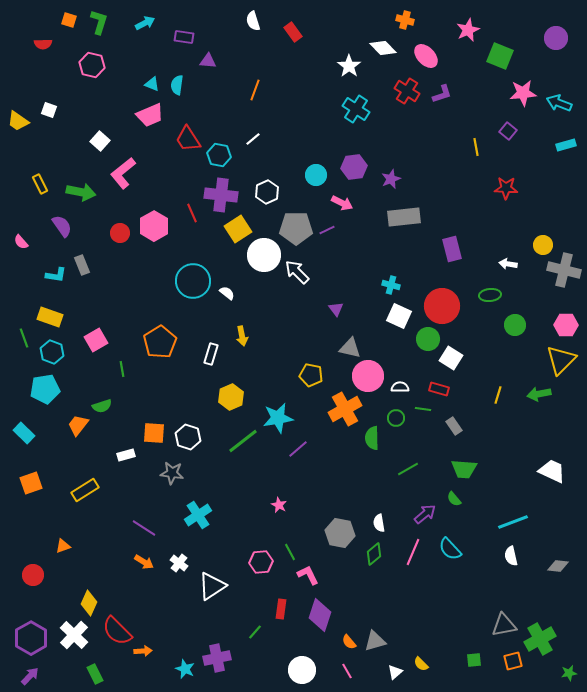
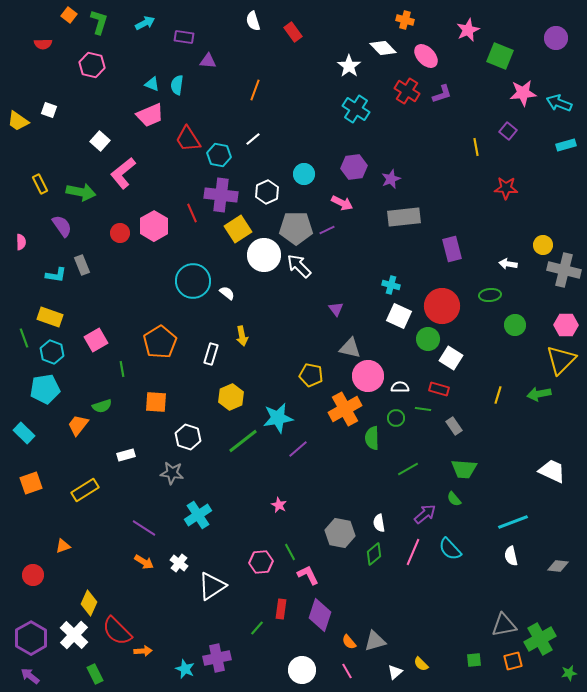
orange square at (69, 20): moved 5 px up; rotated 21 degrees clockwise
cyan circle at (316, 175): moved 12 px left, 1 px up
pink semicircle at (21, 242): rotated 140 degrees counterclockwise
white arrow at (297, 272): moved 2 px right, 6 px up
orange square at (154, 433): moved 2 px right, 31 px up
green line at (255, 632): moved 2 px right, 4 px up
purple arrow at (30, 676): rotated 96 degrees counterclockwise
